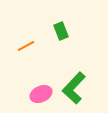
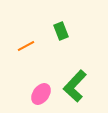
green L-shape: moved 1 px right, 2 px up
pink ellipse: rotated 30 degrees counterclockwise
